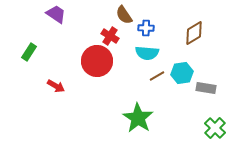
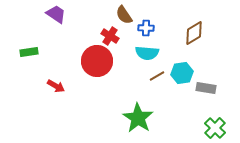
green rectangle: rotated 48 degrees clockwise
